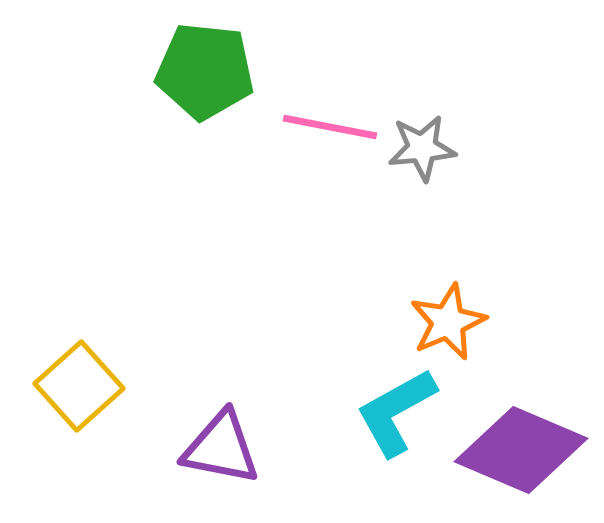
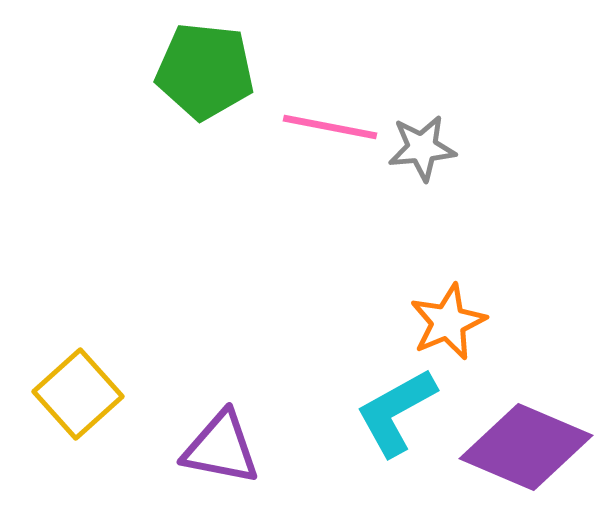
yellow square: moved 1 px left, 8 px down
purple diamond: moved 5 px right, 3 px up
